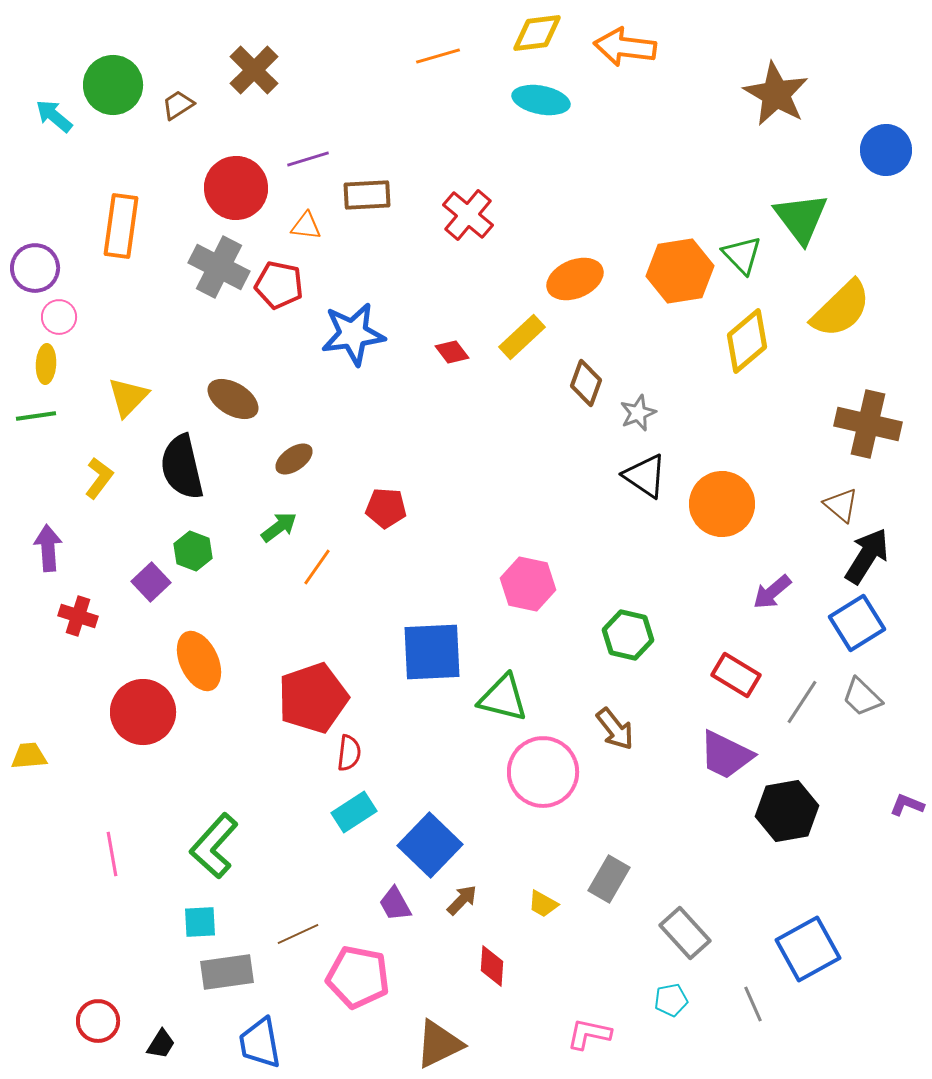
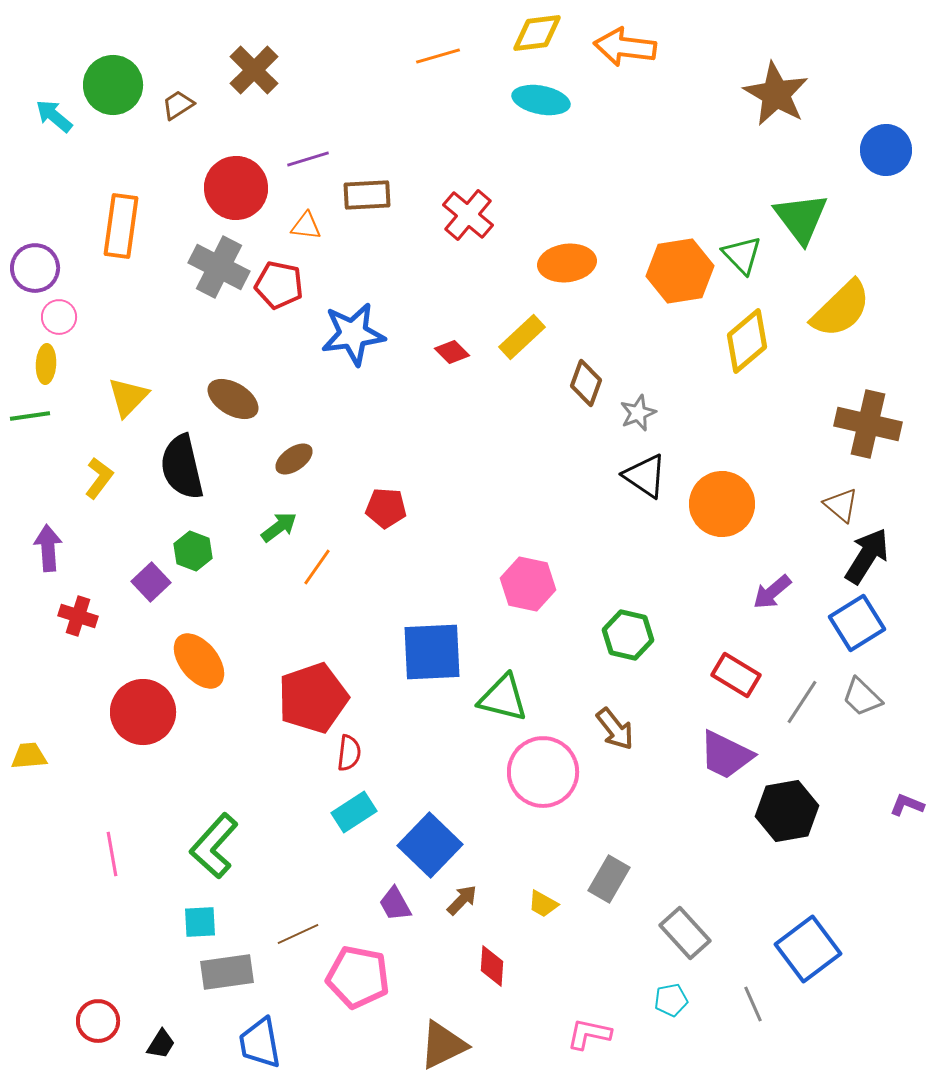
orange ellipse at (575, 279): moved 8 px left, 16 px up; rotated 16 degrees clockwise
red diamond at (452, 352): rotated 8 degrees counterclockwise
green line at (36, 416): moved 6 px left
orange ellipse at (199, 661): rotated 14 degrees counterclockwise
blue square at (808, 949): rotated 8 degrees counterclockwise
brown triangle at (439, 1044): moved 4 px right, 1 px down
